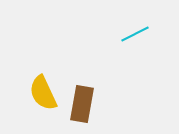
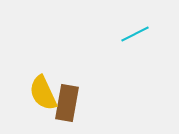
brown rectangle: moved 15 px left, 1 px up
